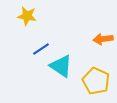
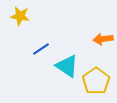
yellow star: moved 7 px left
cyan triangle: moved 6 px right
yellow pentagon: rotated 12 degrees clockwise
